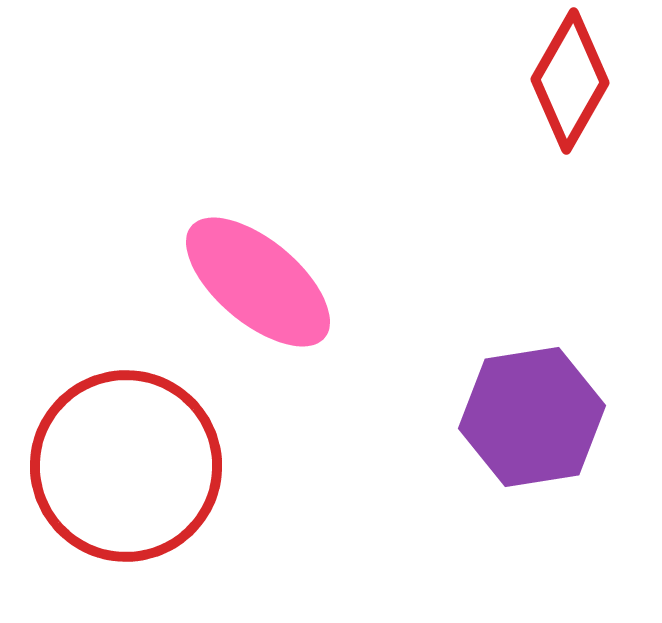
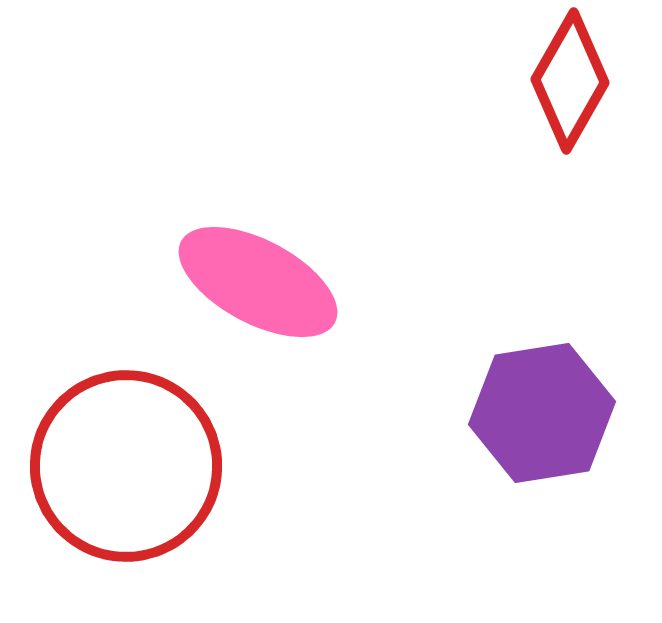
pink ellipse: rotated 12 degrees counterclockwise
purple hexagon: moved 10 px right, 4 px up
